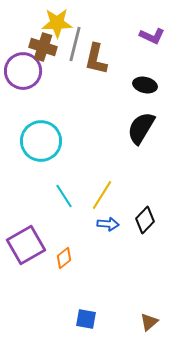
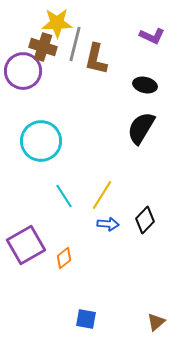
brown triangle: moved 7 px right
